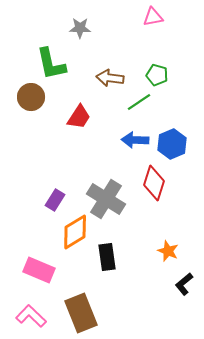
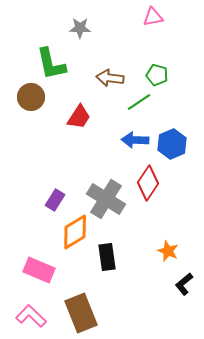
red diamond: moved 6 px left; rotated 16 degrees clockwise
